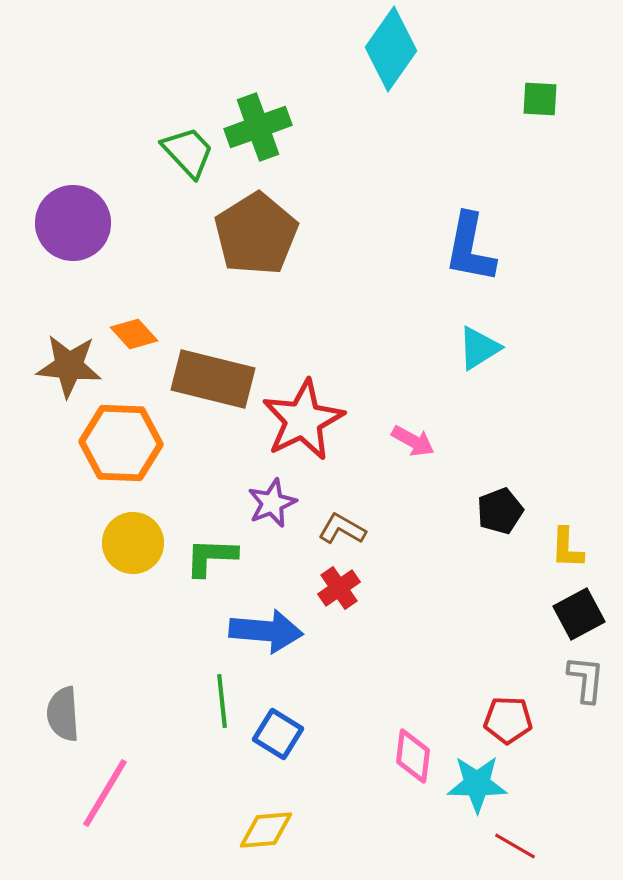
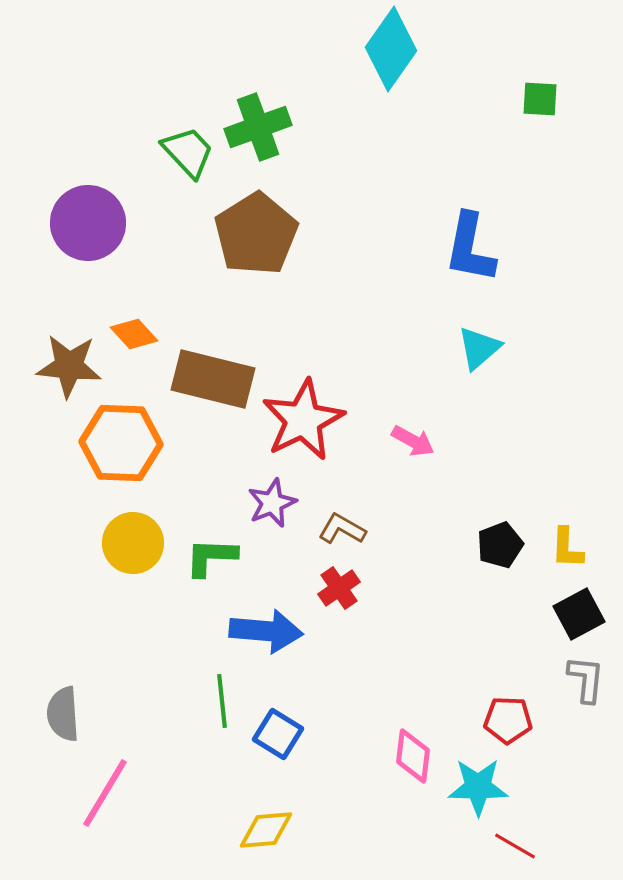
purple circle: moved 15 px right
cyan triangle: rotated 9 degrees counterclockwise
black pentagon: moved 34 px down
cyan star: moved 1 px right, 3 px down
